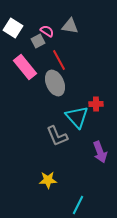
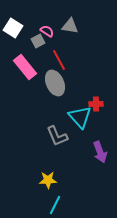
cyan triangle: moved 3 px right
cyan line: moved 23 px left
